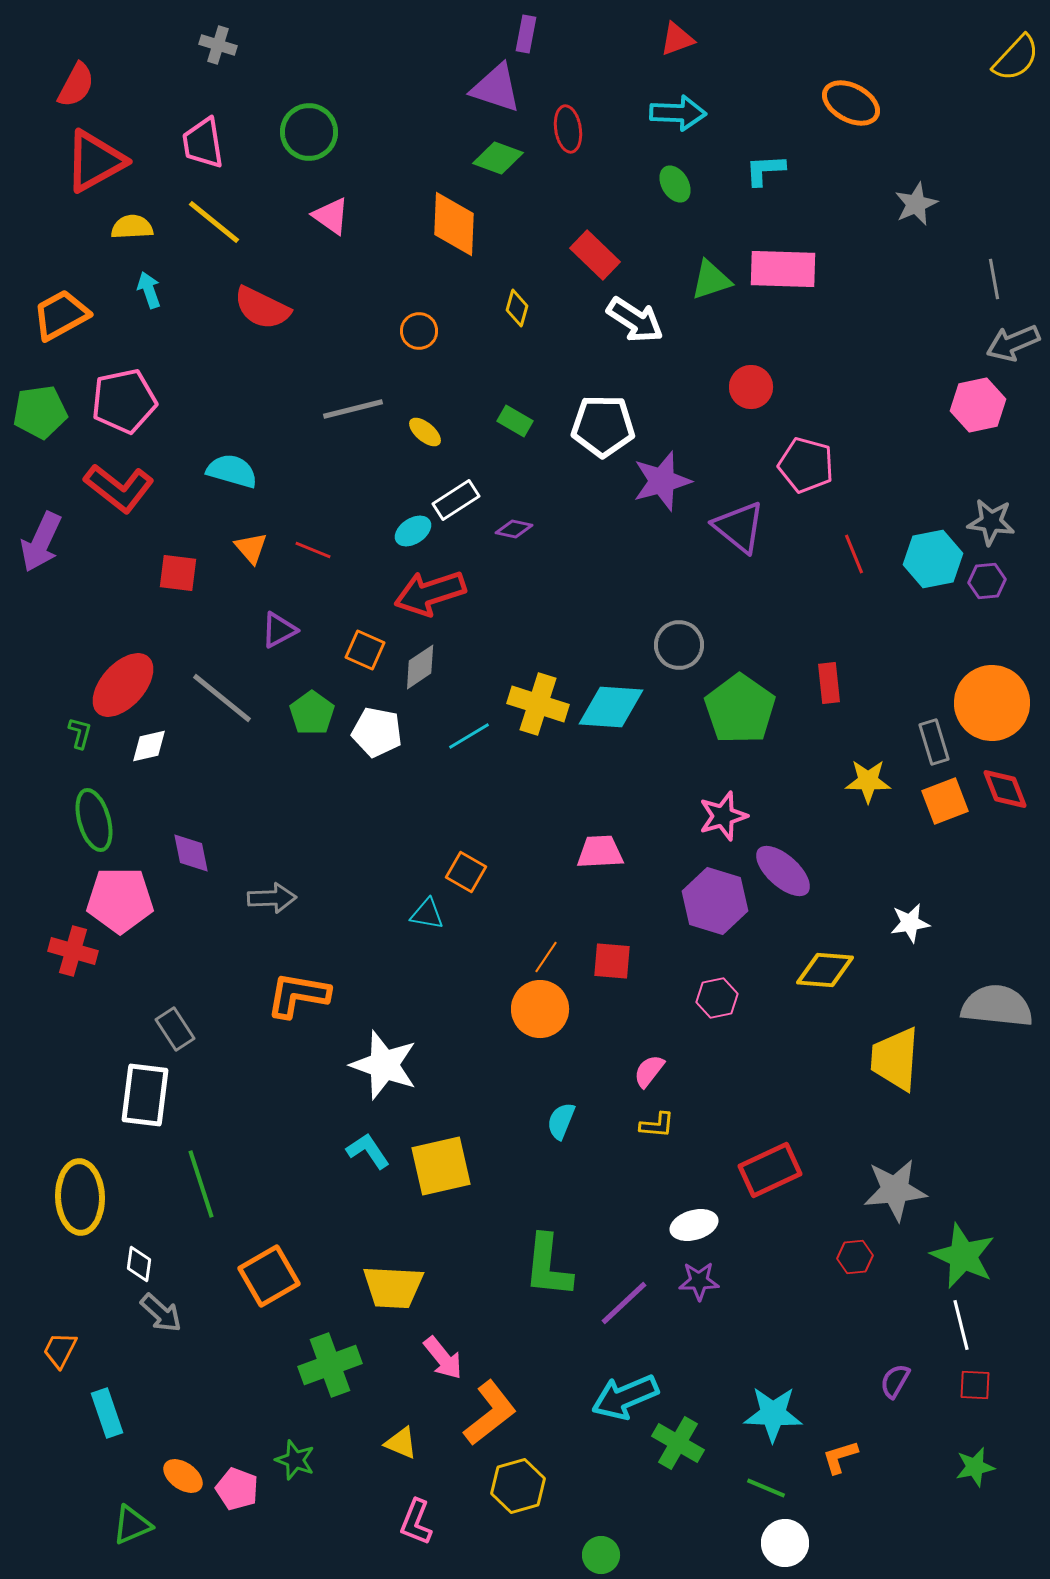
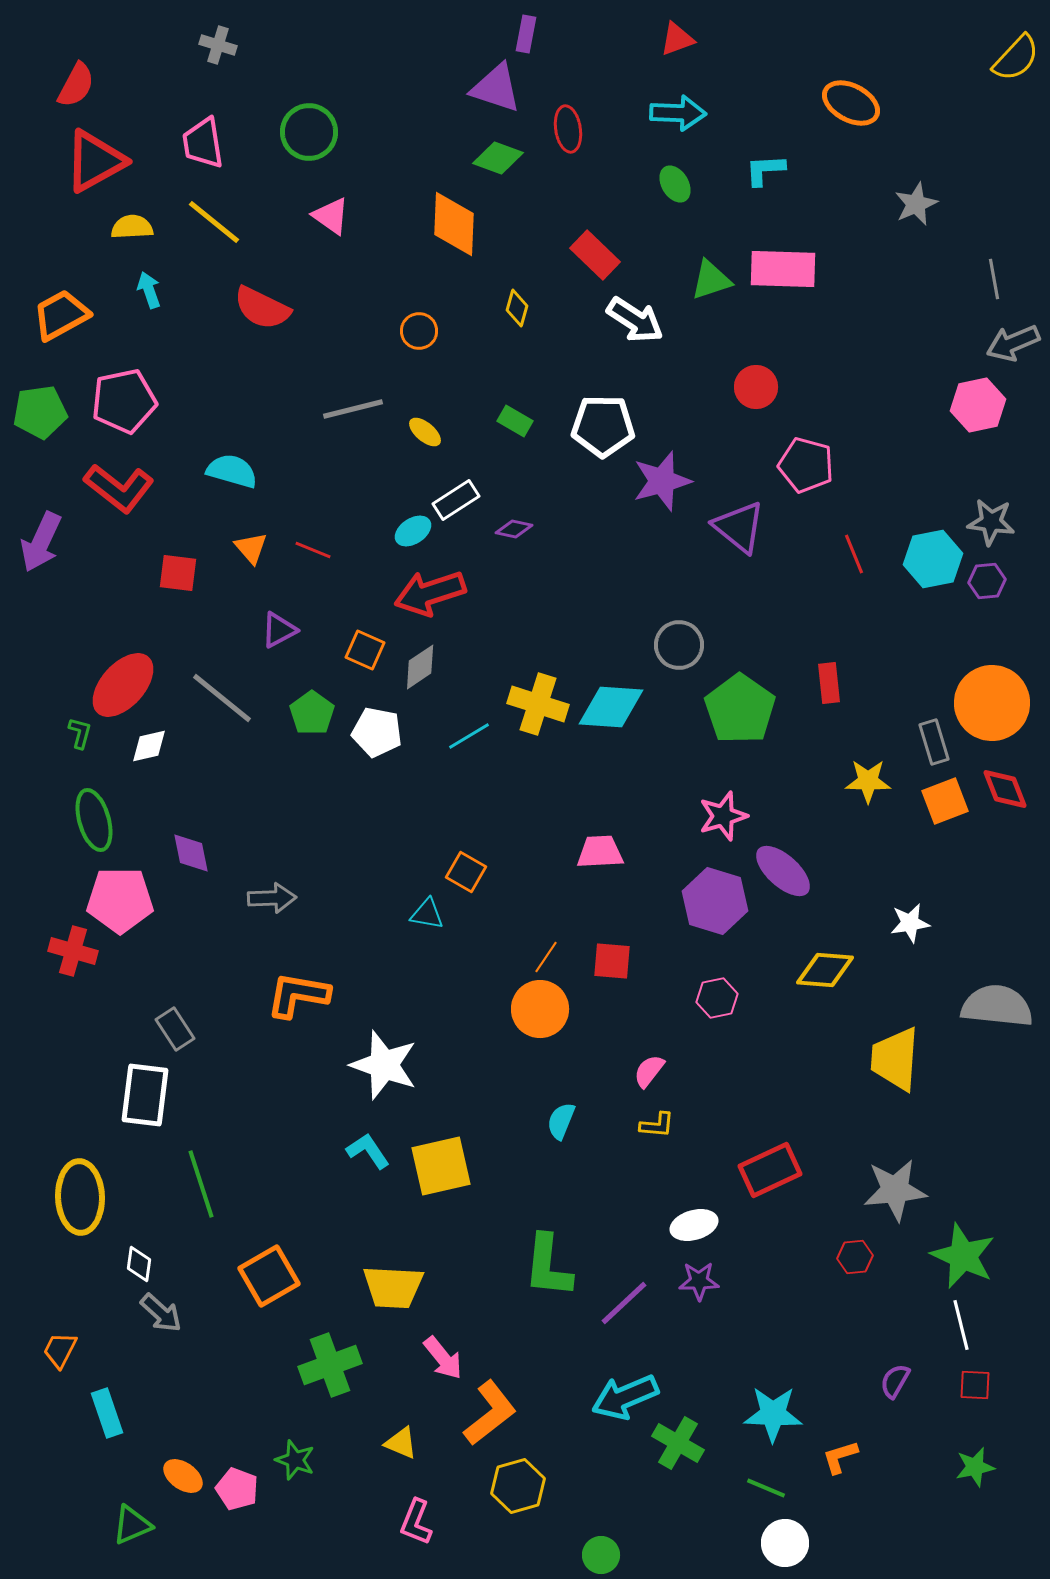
red circle at (751, 387): moved 5 px right
